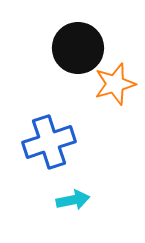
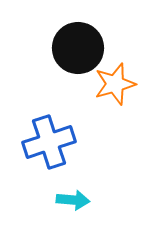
cyan arrow: rotated 16 degrees clockwise
